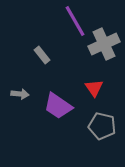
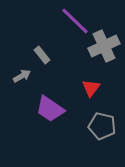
purple line: rotated 16 degrees counterclockwise
gray cross: moved 2 px down
red triangle: moved 3 px left; rotated 12 degrees clockwise
gray arrow: moved 2 px right, 18 px up; rotated 36 degrees counterclockwise
purple trapezoid: moved 8 px left, 3 px down
